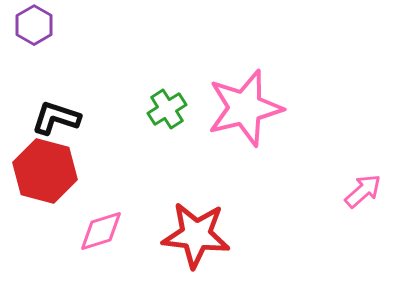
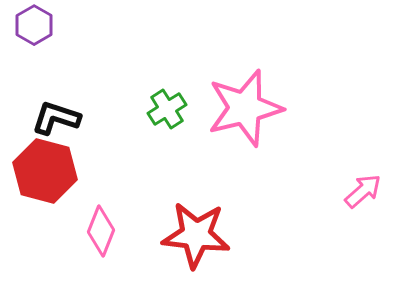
pink diamond: rotated 51 degrees counterclockwise
